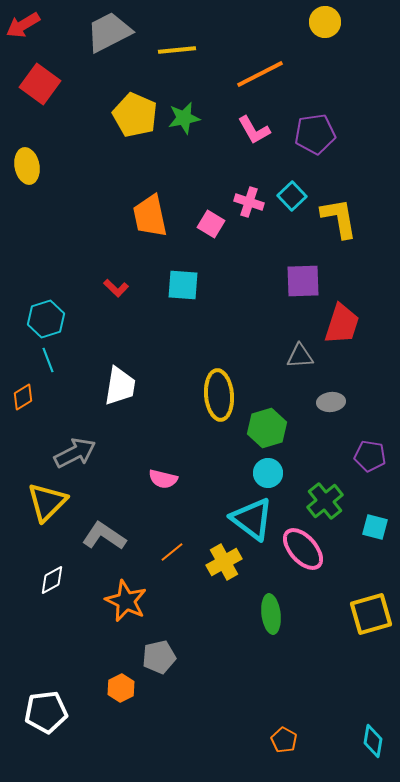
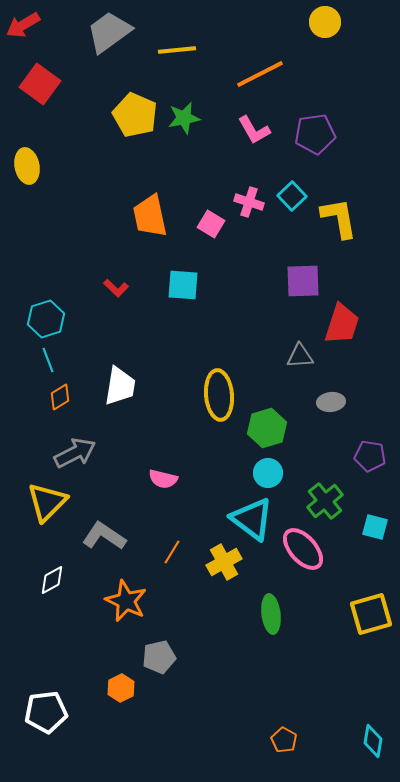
gray trapezoid at (109, 32): rotated 9 degrees counterclockwise
orange diamond at (23, 397): moved 37 px right
orange line at (172, 552): rotated 20 degrees counterclockwise
